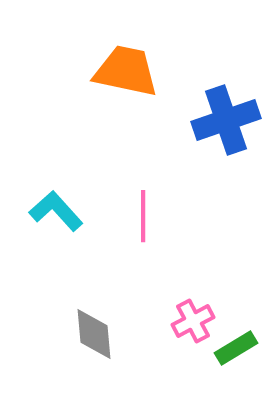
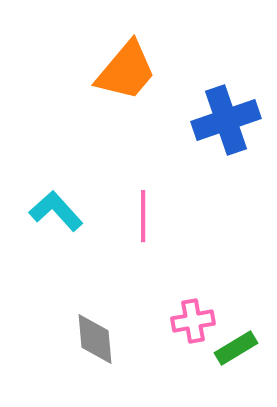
orange trapezoid: rotated 118 degrees clockwise
pink cross: rotated 18 degrees clockwise
gray diamond: moved 1 px right, 5 px down
